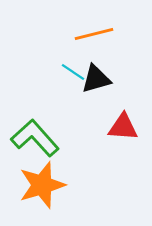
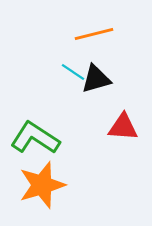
green L-shape: rotated 15 degrees counterclockwise
